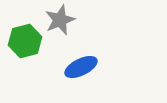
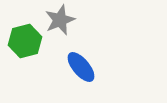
blue ellipse: rotated 76 degrees clockwise
